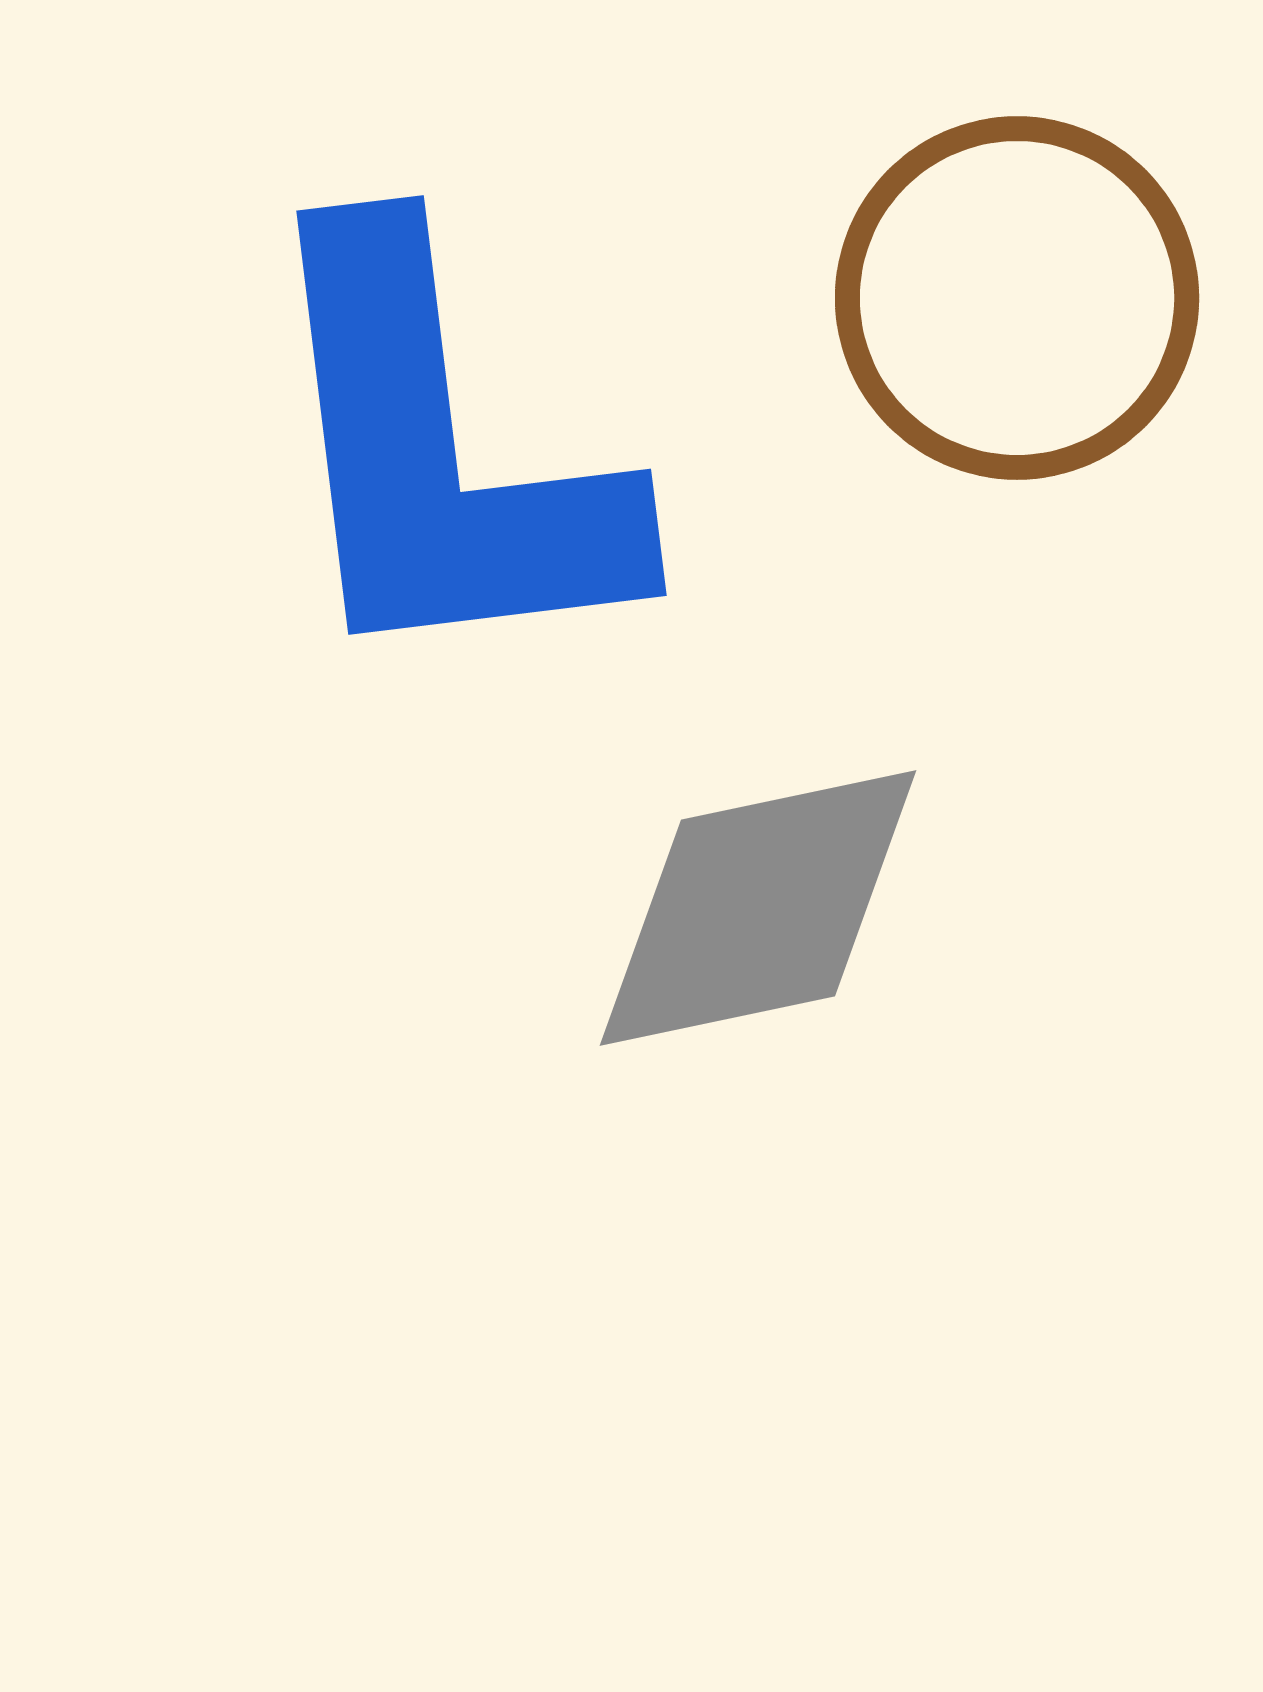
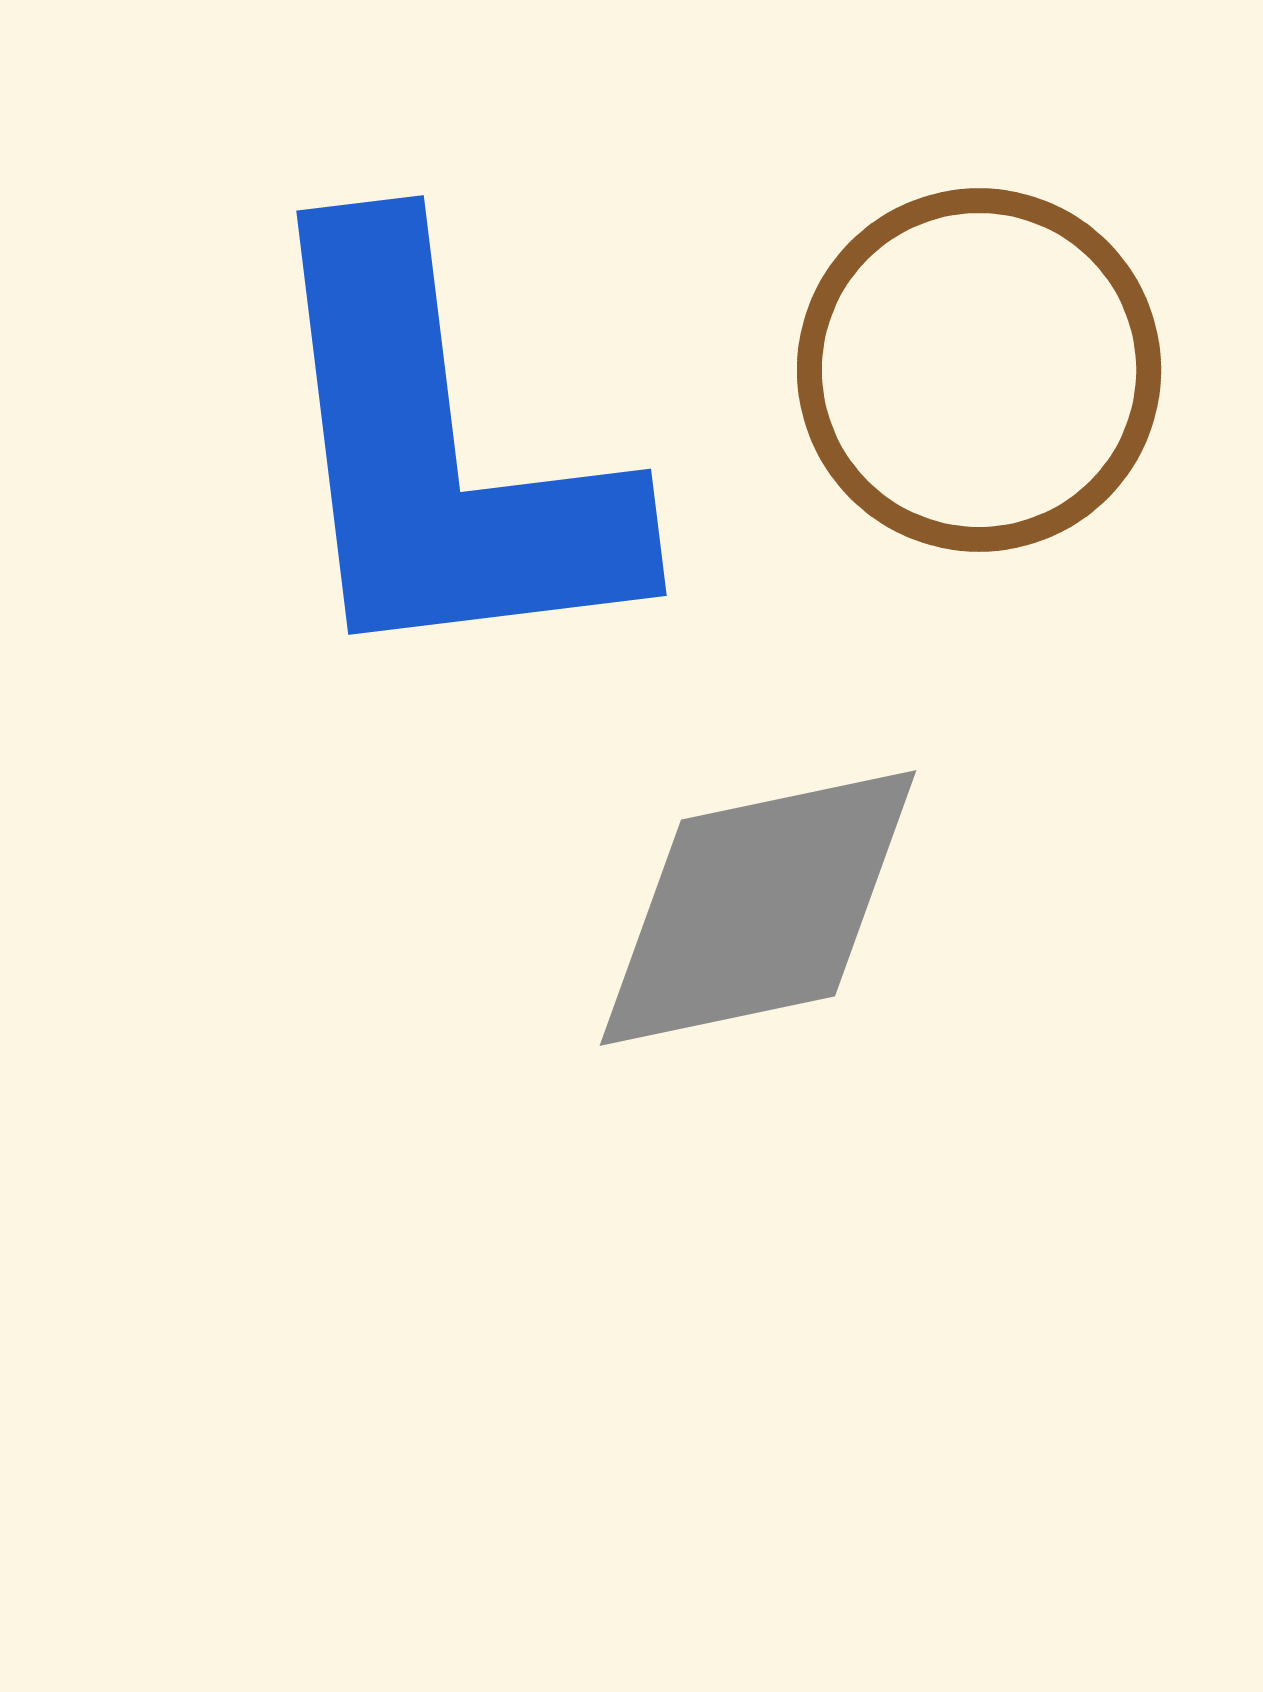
brown circle: moved 38 px left, 72 px down
